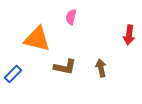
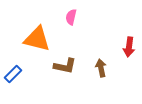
red arrow: moved 12 px down
brown L-shape: moved 1 px up
